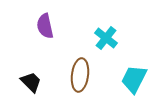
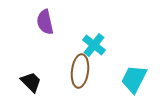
purple semicircle: moved 4 px up
cyan cross: moved 12 px left, 7 px down
brown ellipse: moved 4 px up
